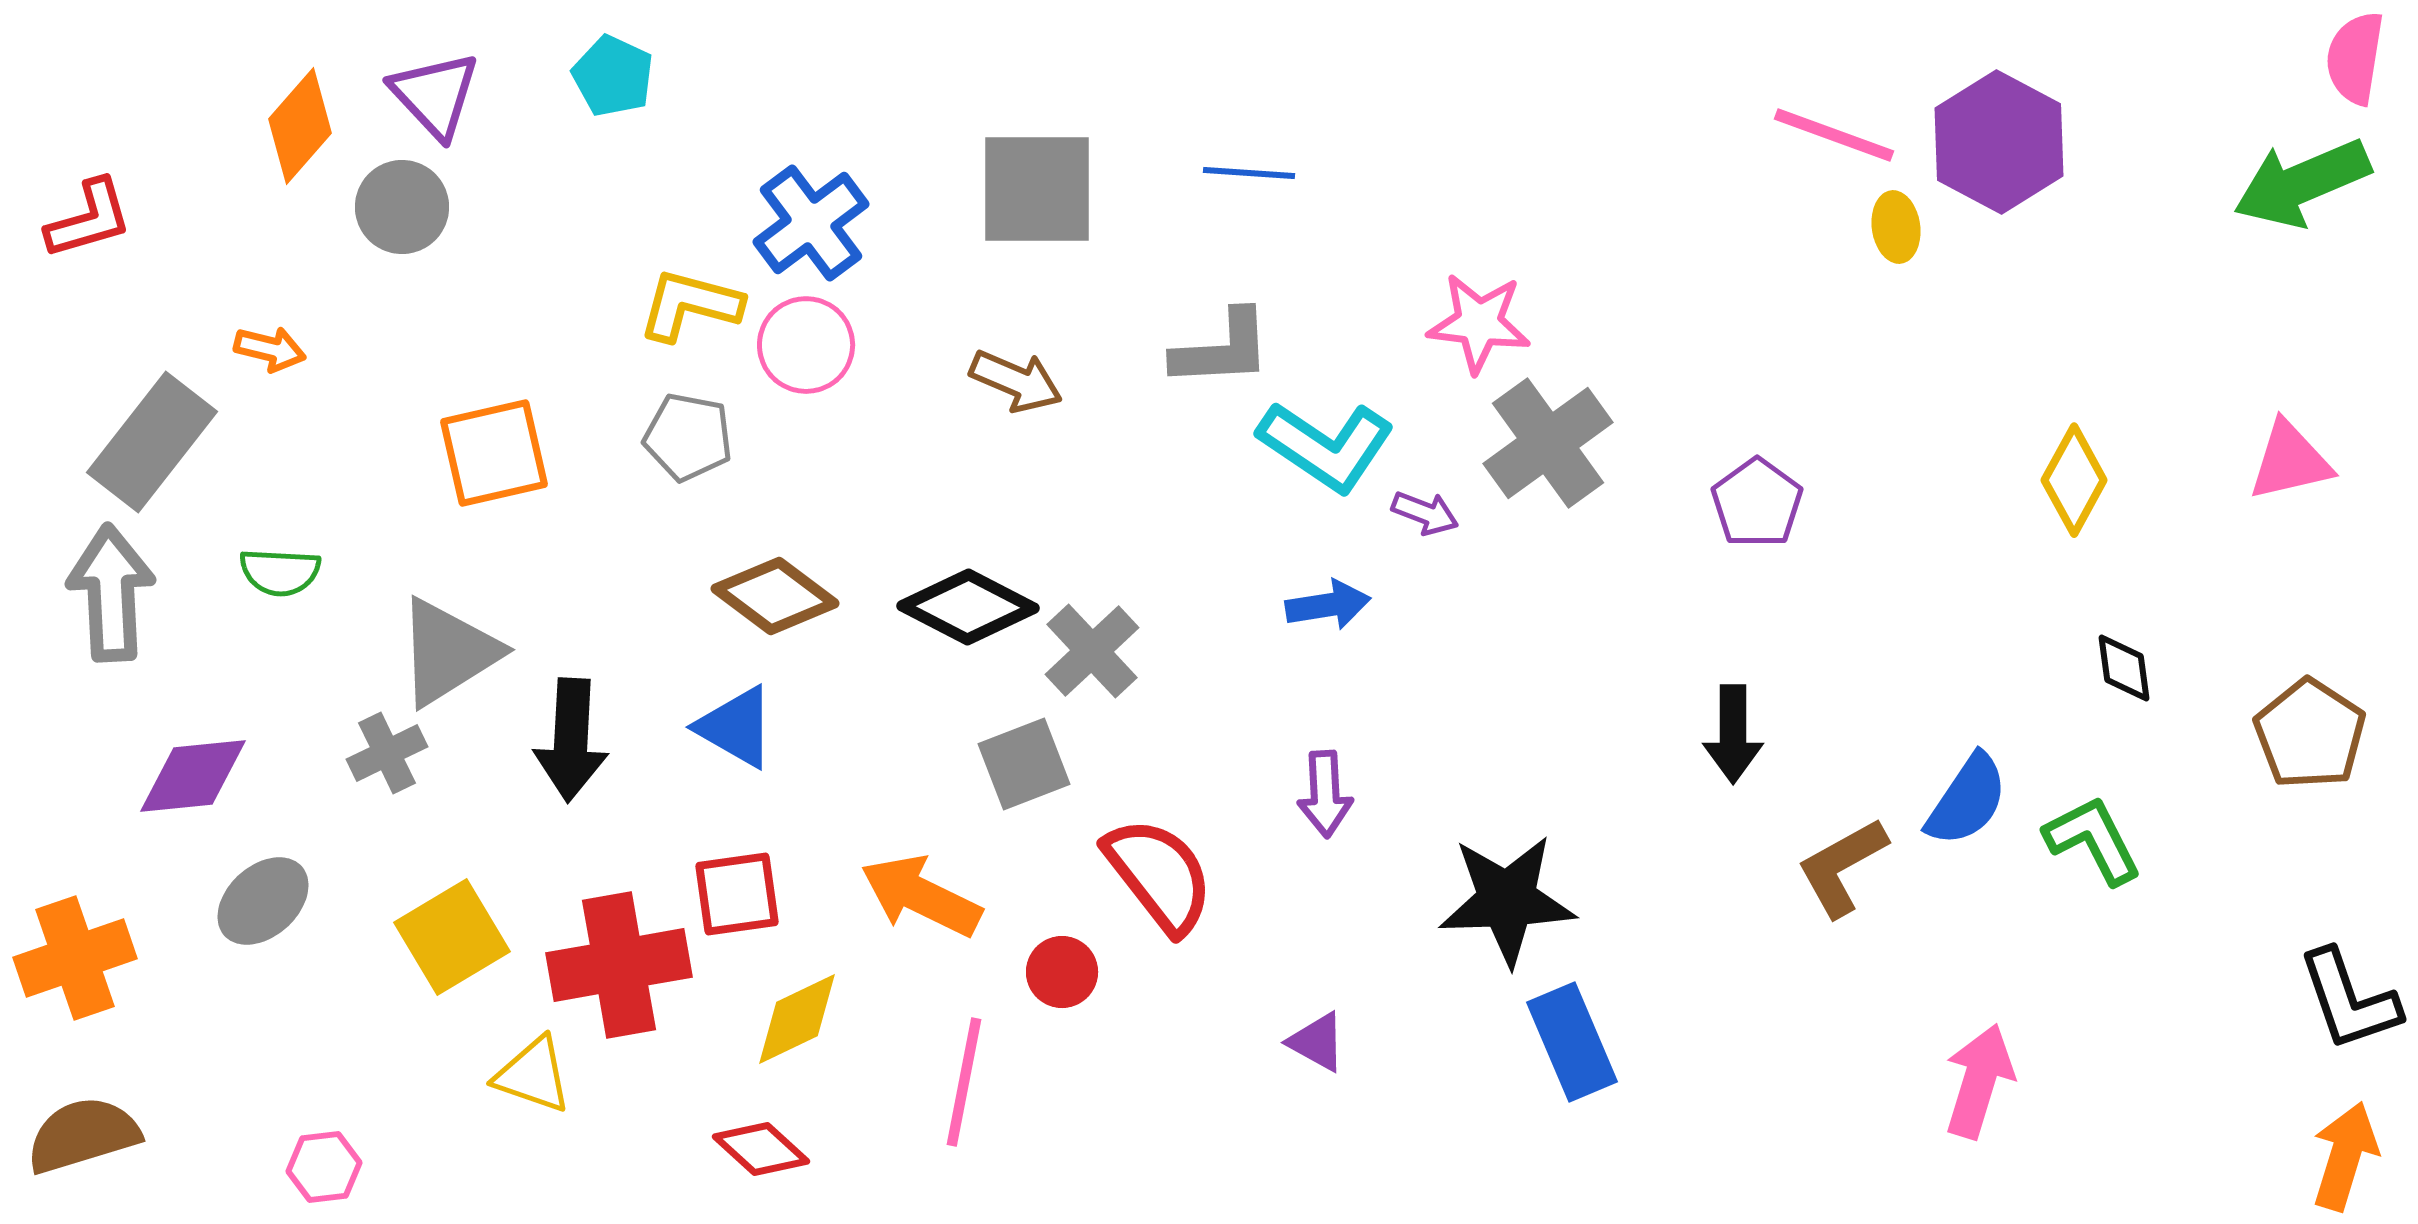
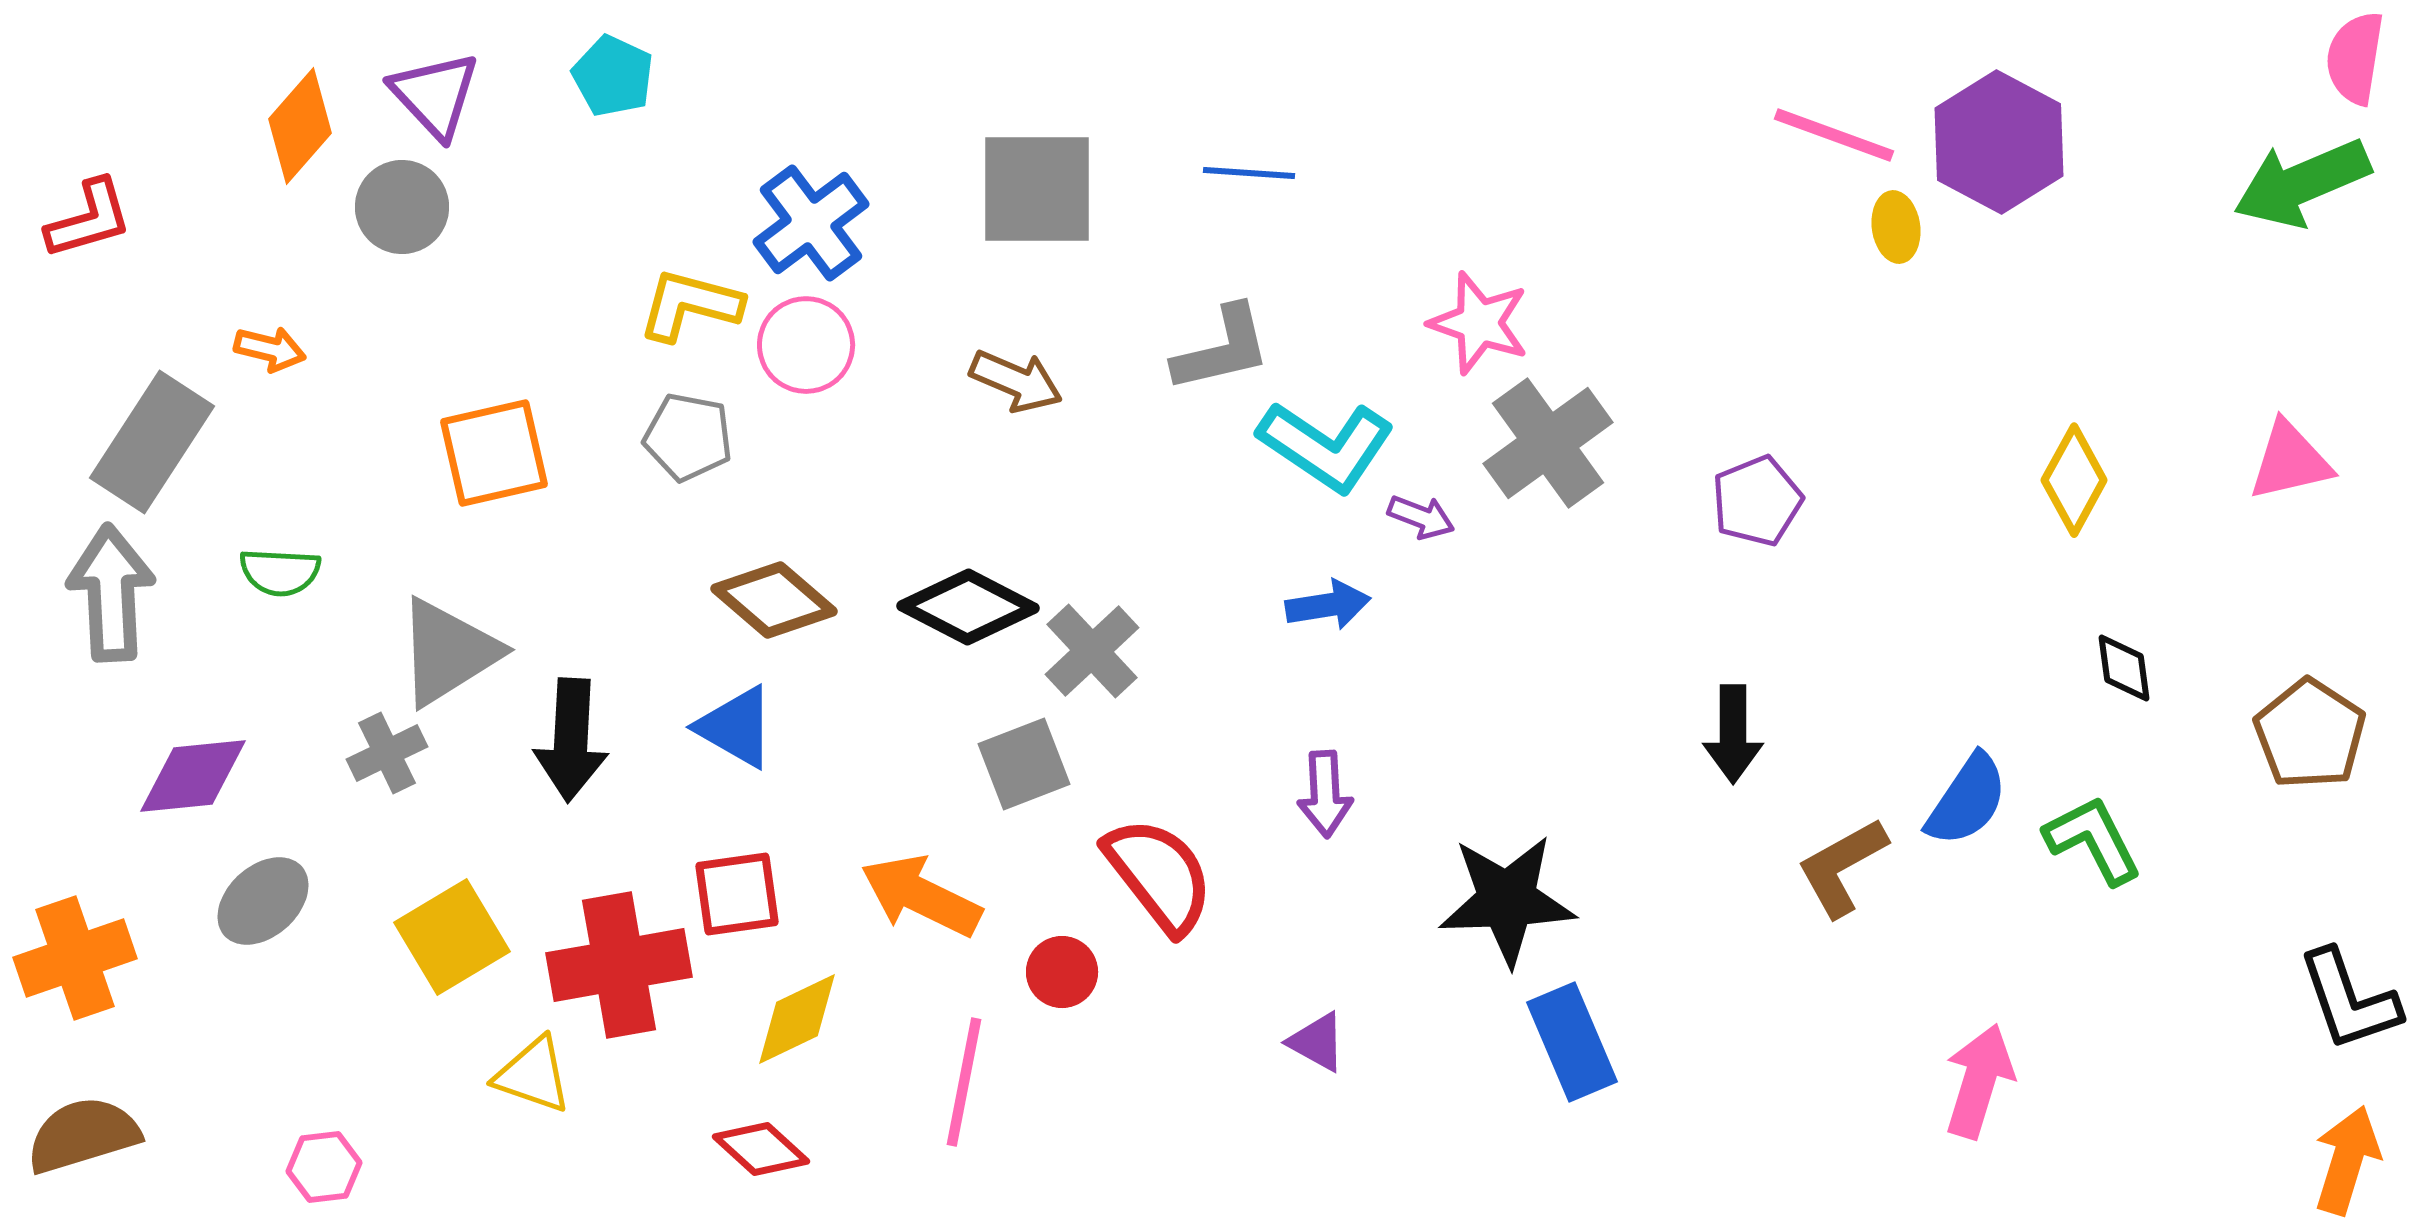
pink star at (1479, 323): rotated 12 degrees clockwise
gray L-shape at (1222, 349): rotated 10 degrees counterclockwise
gray rectangle at (152, 442): rotated 5 degrees counterclockwise
purple pentagon at (1757, 503): moved 2 px up; rotated 14 degrees clockwise
purple arrow at (1425, 513): moved 4 px left, 4 px down
brown diamond at (775, 596): moved 1 px left, 4 px down; rotated 4 degrees clockwise
orange arrow at (2345, 1156): moved 2 px right, 4 px down
